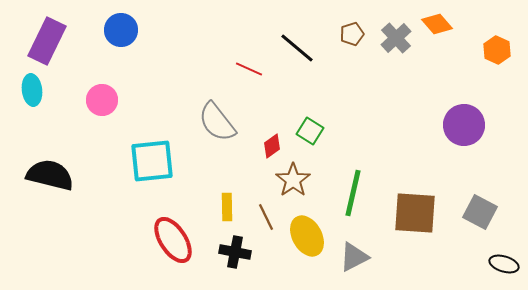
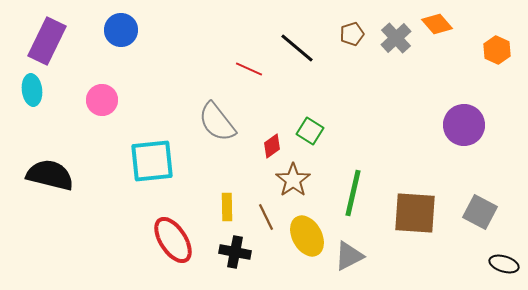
gray triangle: moved 5 px left, 1 px up
